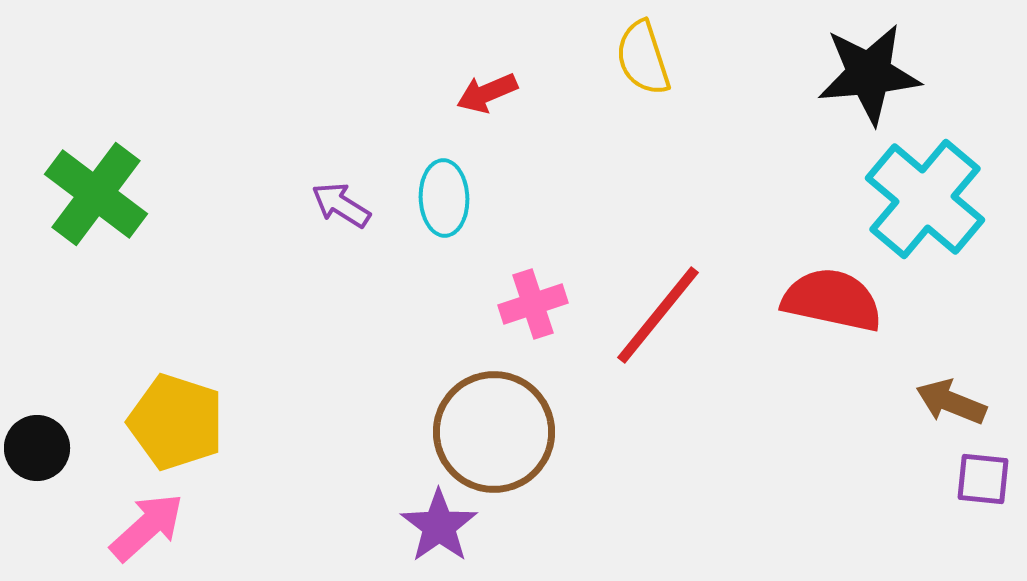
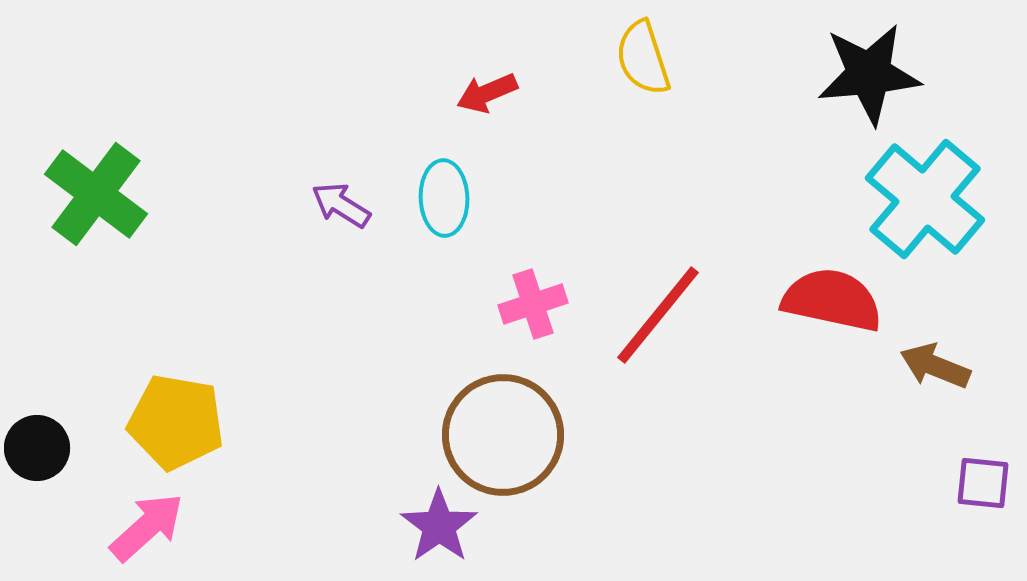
brown arrow: moved 16 px left, 36 px up
yellow pentagon: rotated 8 degrees counterclockwise
brown circle: moved 9 px right, 3 px down
purple square: moved 4 px down
